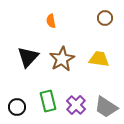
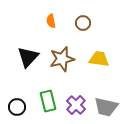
brown circle: moved 22 px left, 5 px down
brown star: rotated 15 degrees clockwise
gray trapezoid: rotated 20 degrees counterclockwise
